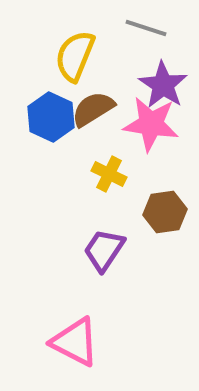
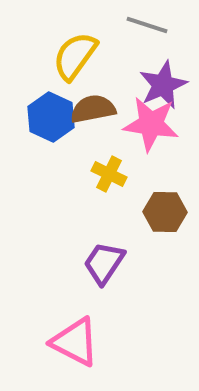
gray line: moved 1 px right, 3 px up
yellow semicircle: rotated 14 degrees clockwise
purple star: rotated 15 degrees clockwise
brown semicircle: rotated 21 degrees clockwise
brown hexagon: rotated 9 degrees clockwise
purple trapezoid: moved 13 px down
